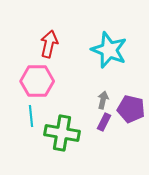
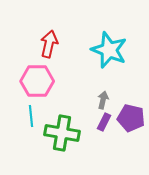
purple pentagon: moved 9 px down
